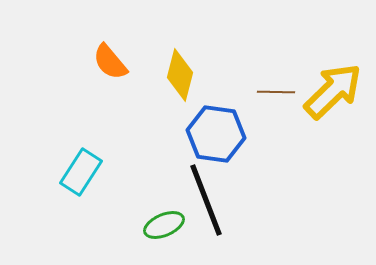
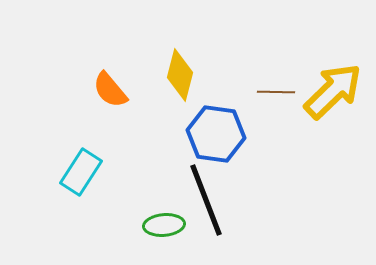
orange semicircle: moved 28 px down
green ellipse: rotated 18 degrees clockwise
